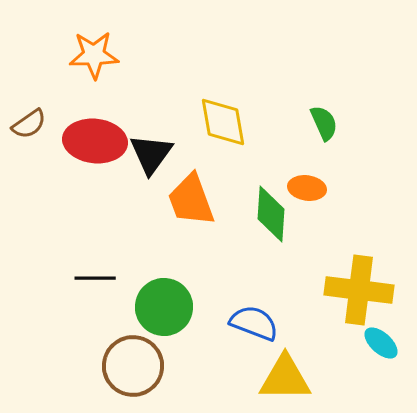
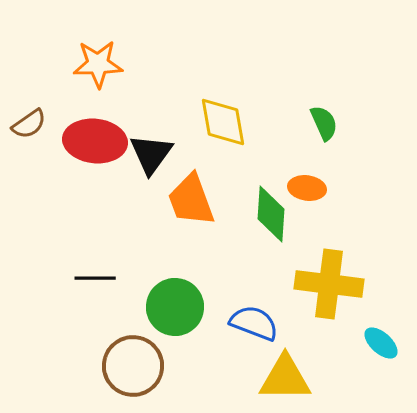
orange star: moved 4 px right, 9 px down
yellow cross: moved 30 px left, 6 px up
green circle: moved 11 px right
